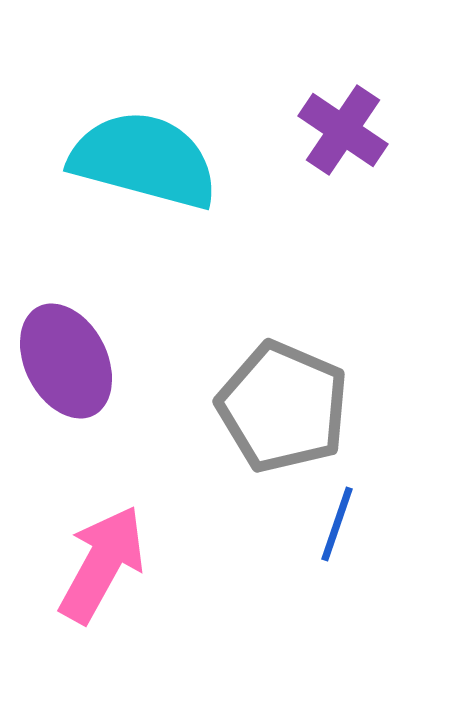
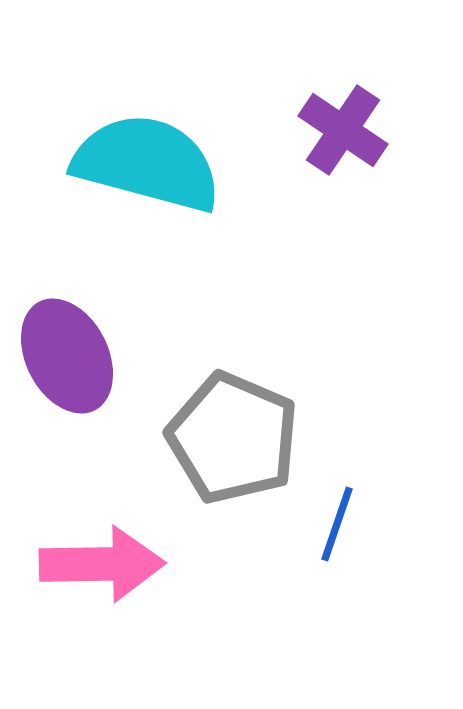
cyan semicircle: moved 3 px right, 3 px down
purple ellipse: moved 1 px right, 5 px up
gray pentagon: moved 50 px left, 31 px down
pink arrow: rotated 60 degrees clockwise
